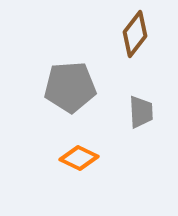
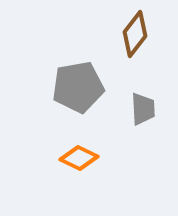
gray pentagon: moved 8 px right; rotated 6 degrees counterclockwise
gray trapezoid: moved 2 px right, 3 px up
